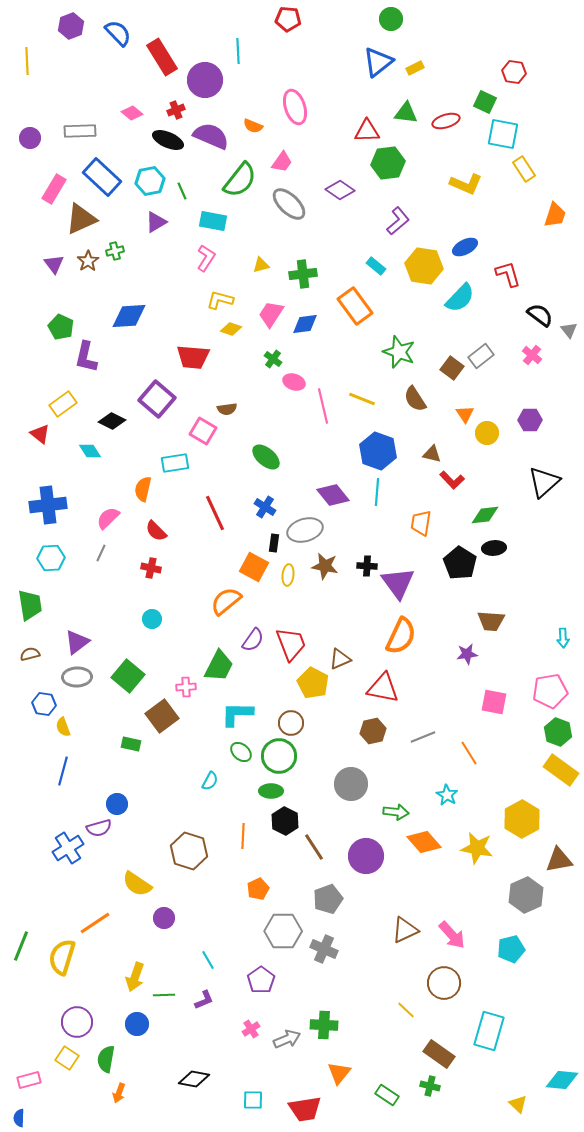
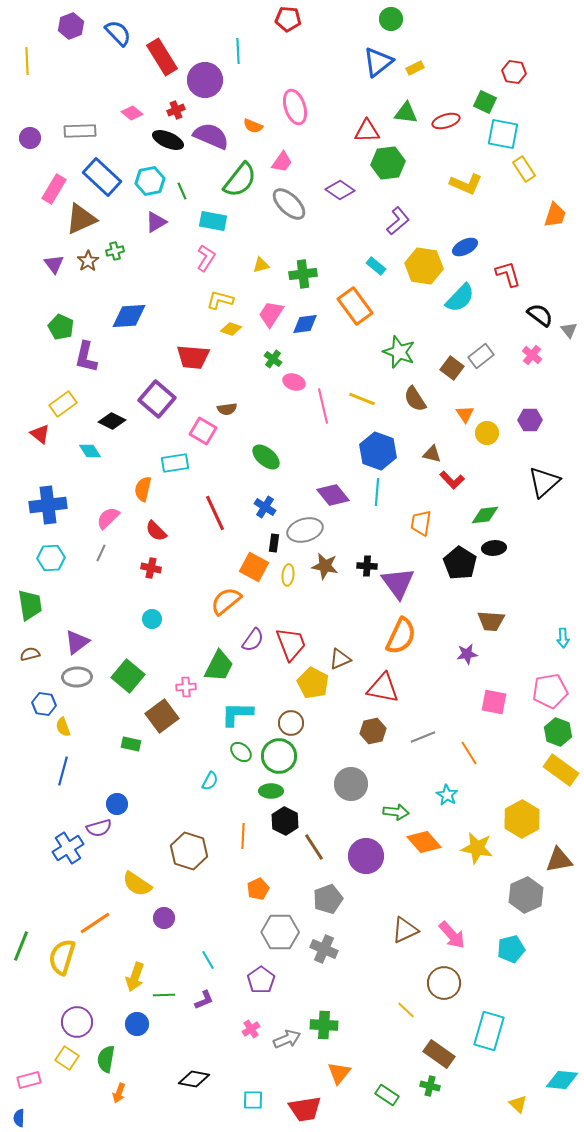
gray hexagon at (283, 931): moved 3 px left, 1 px down
